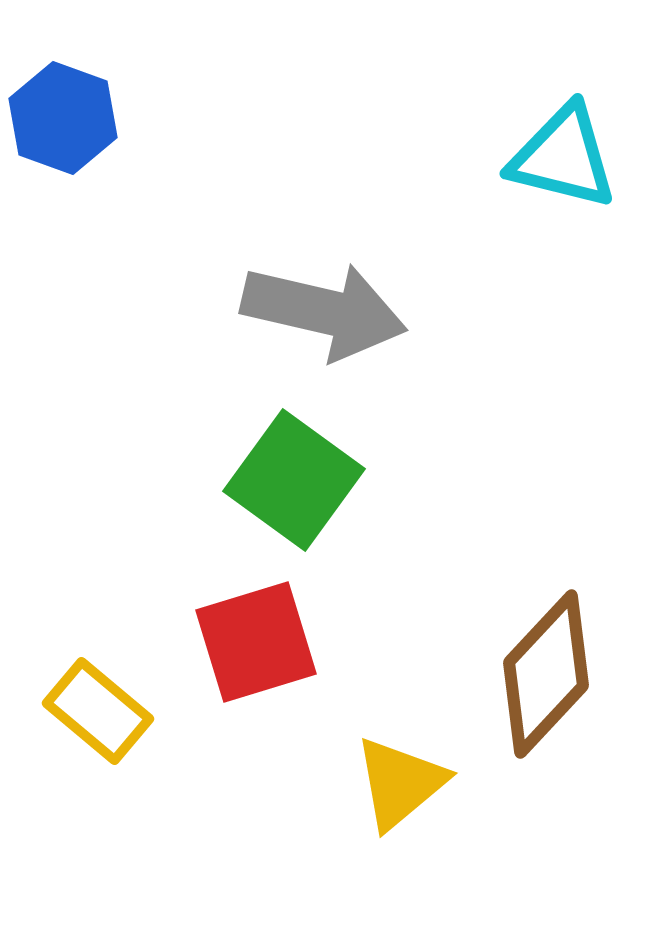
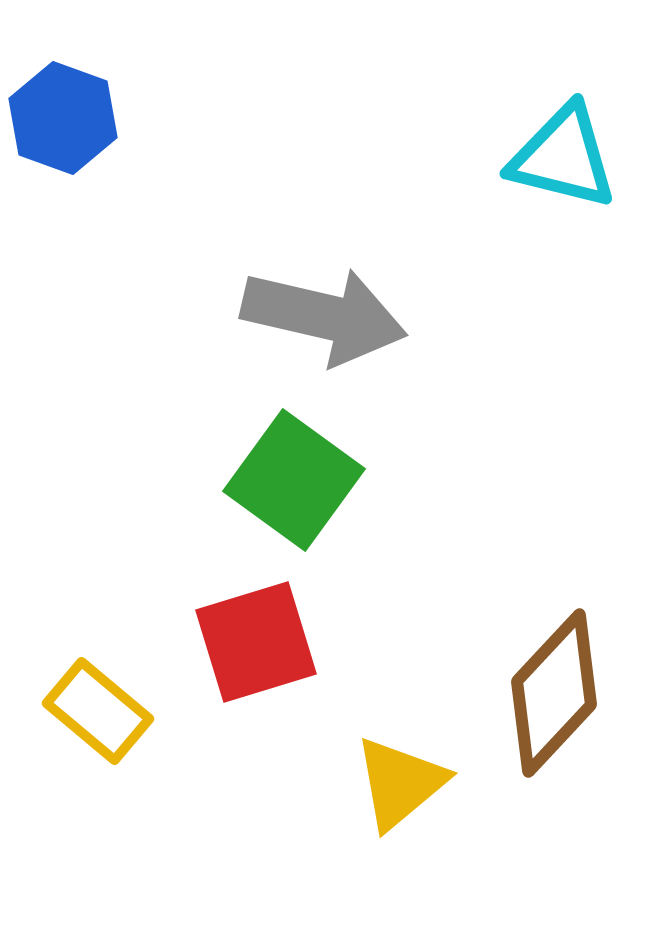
gray arrow: moved 5 px down
brown diamond: moved 8 px right, 19 px down
